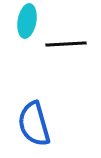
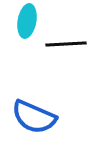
blue semicircle: moved 7 px up; rotated 51 degrees counterclockwise
